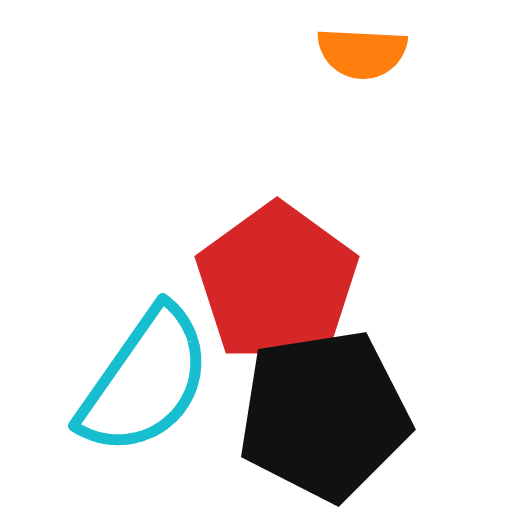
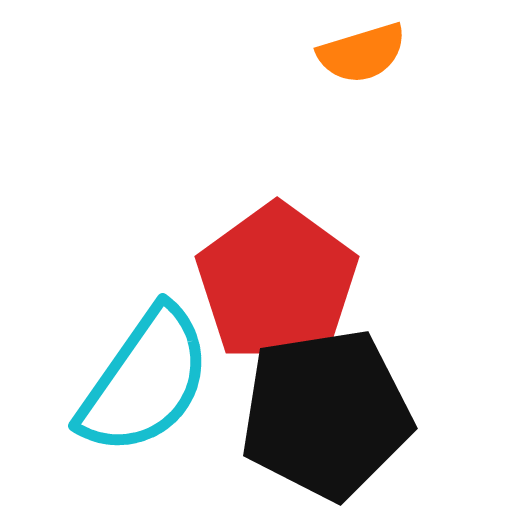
orange semicircle: rotated 20 degrees counterclockwise
black pentagon: moved 2 px right, 1 px up
